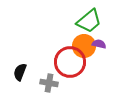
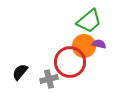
black semicircle: rotated 18 degrees clockwise
gray cross: moved 4 px up; rotated 24 degrees counterclockwise
